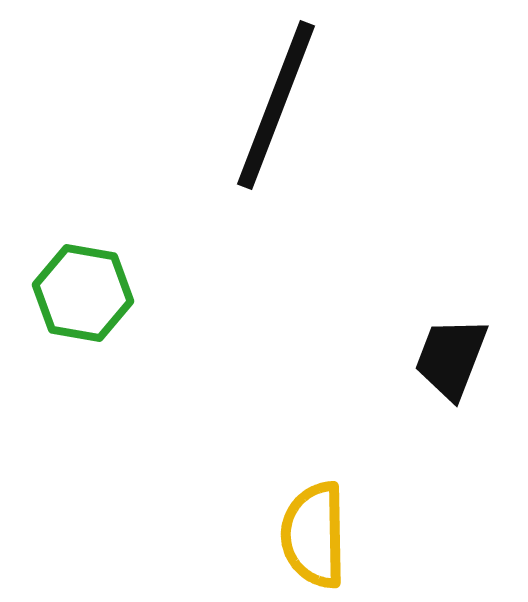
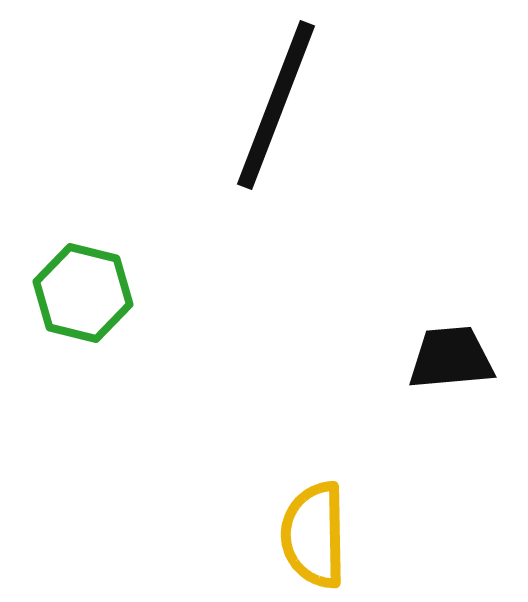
green hexagon: rotated 4 degrees clockwise
black trapezoid: rotated 64 degrees clockwise
